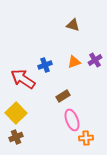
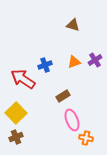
orange cross: rotated 16 degrees clockwise
